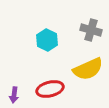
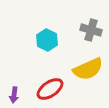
red ellipse: rotated 20 degrees counterclockwise
